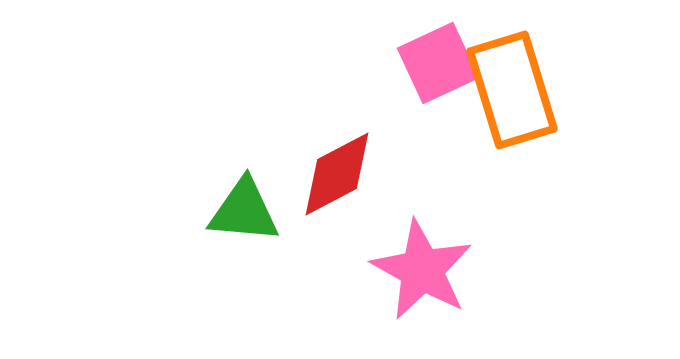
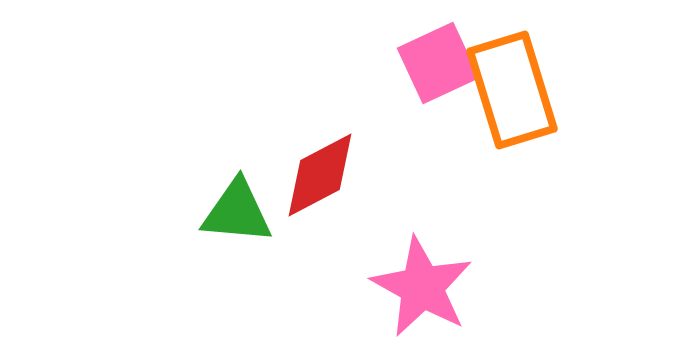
red diamond: moved 17 px left, 1 px down
green triangle: moved 7 px left, 1 px down
pink star: moved 17 px down
